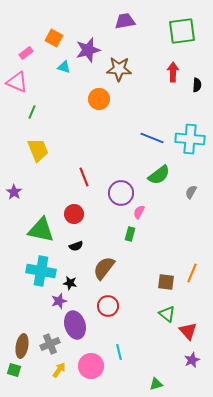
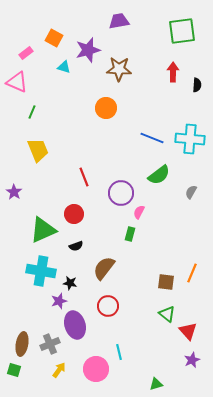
purple trapezoid at (125, 21): moved 6 px left
orange circle at (99, 99): moved 7 px right, 9 px down
green triangle at (41, 230): moved 2 px right; rotated 36 degrees counterclockwise
brown ellipse at (22, 346): moved 2 px up
pink circle at (91, 366): moved 5 px right, 3 px down
